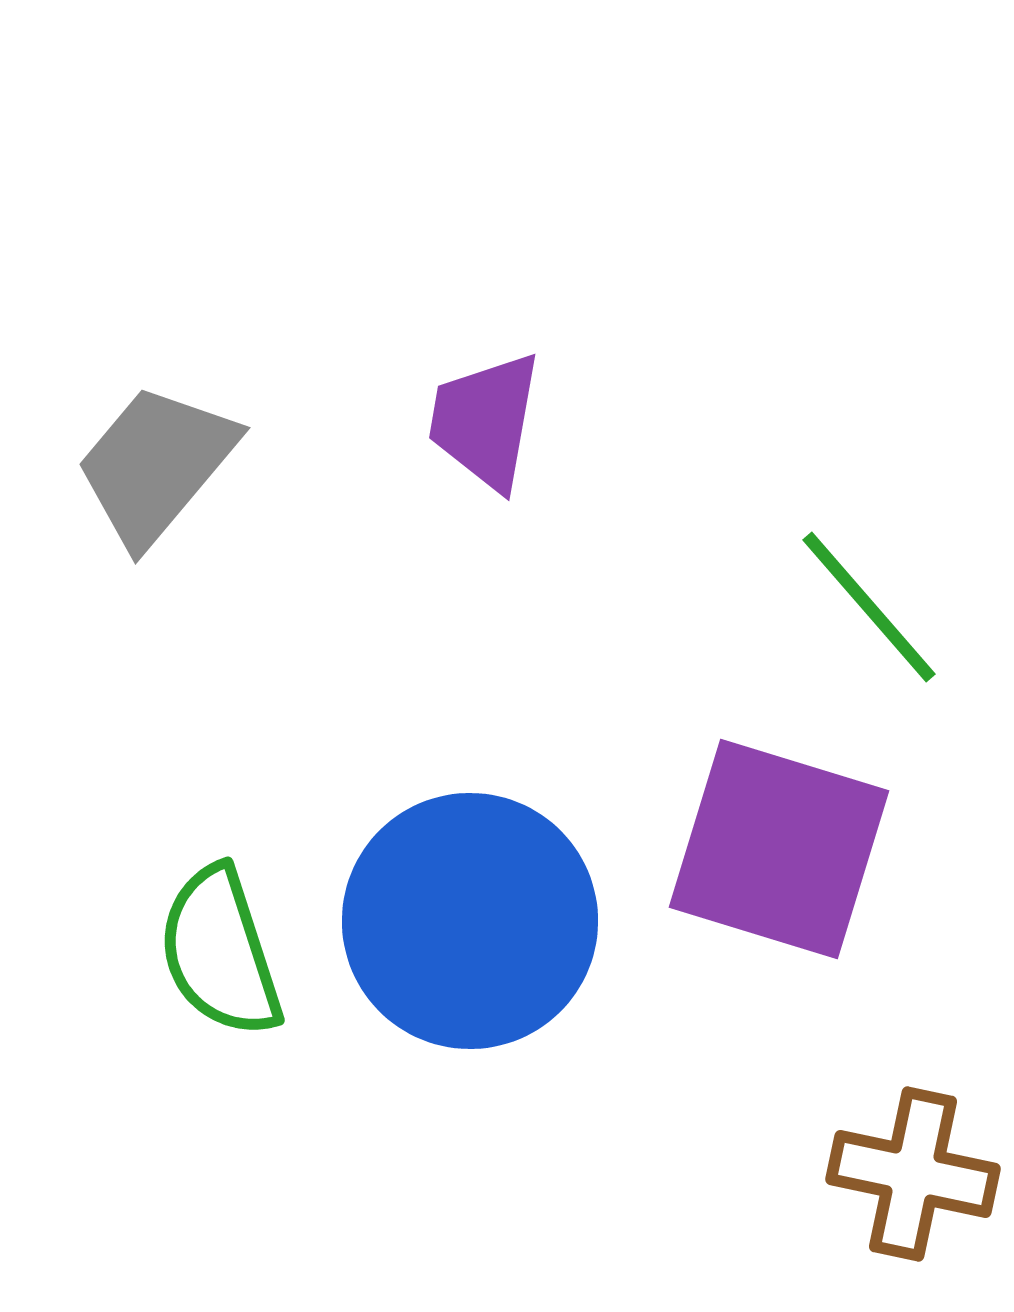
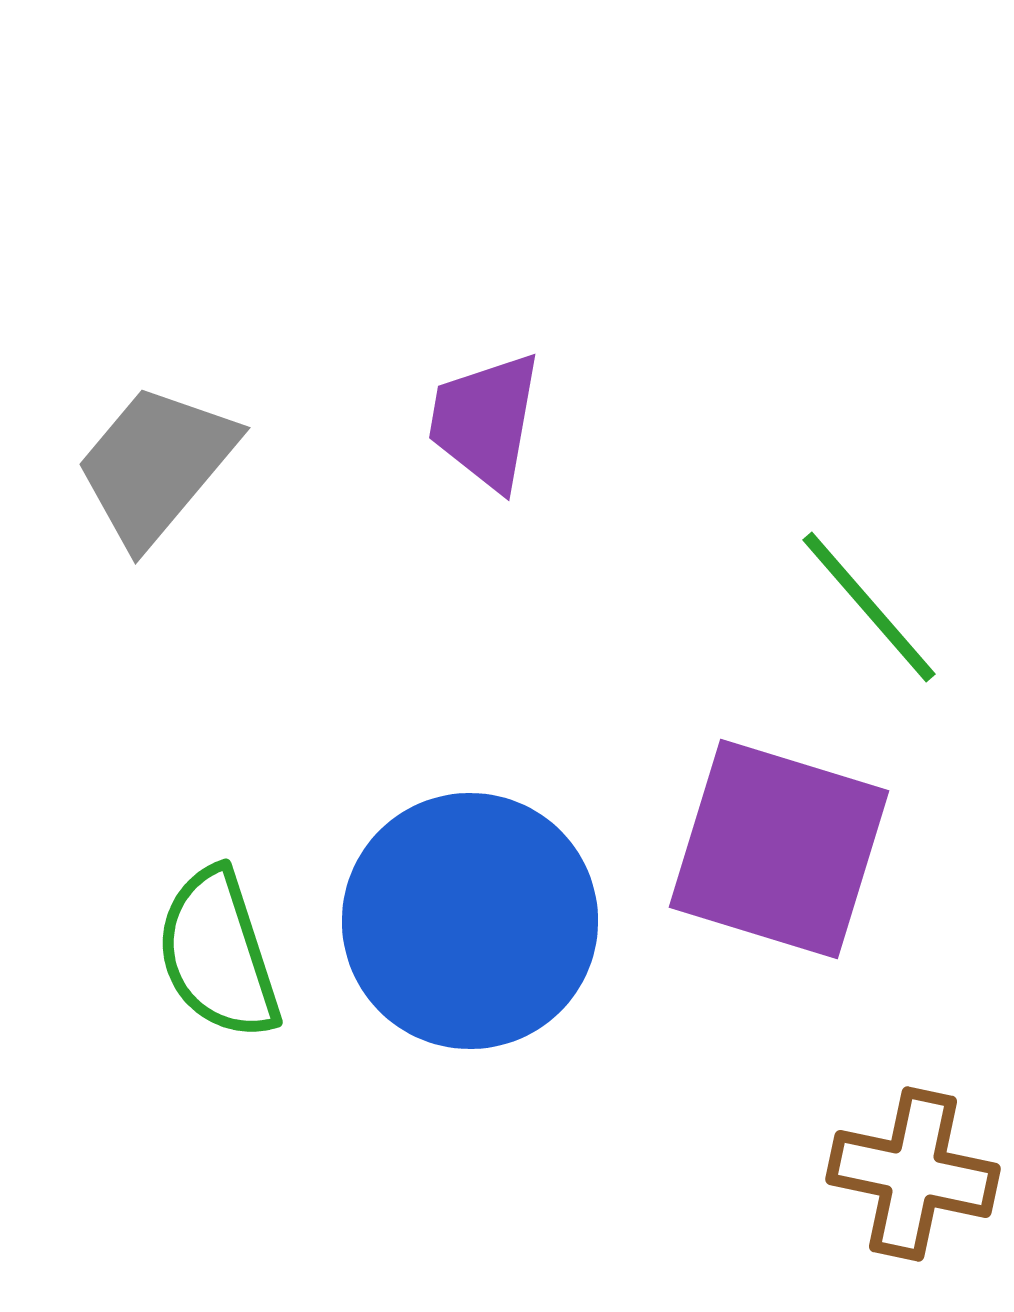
green semicircle: moved 2 px left, 2 px down
